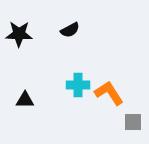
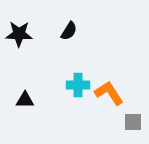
black semicircle: moved 1 px left, 1 px down; rotated 30 degrees counterclockwise
